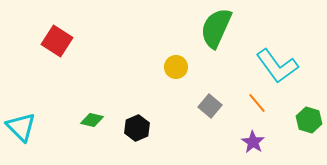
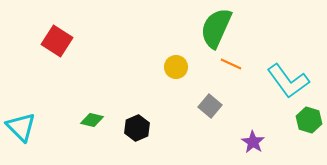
cyan L-shape: moved 11 px right, 15 px down
orange line: moved 26 px left, 39 px up; rotated 25 degrees counterclockwise
